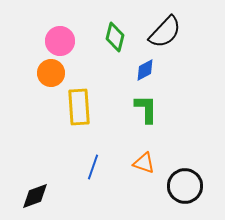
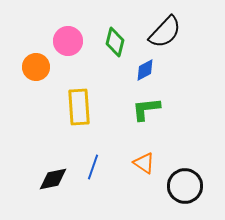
green diamond: moved 5 px down
pink circle: moved 8 px right
orange circle: moved 15 px left, 6 px up
green L-shape: rotated 96 degrees counterclockwise
orange triangle: rotated 15 degrees clockwise
black diamond: moved 18 px right, 17 px up; rotated 8 degrees clockwise
